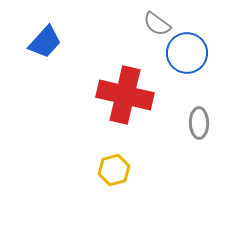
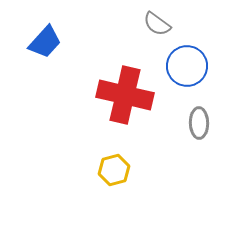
blue circle: moved 13 px down
